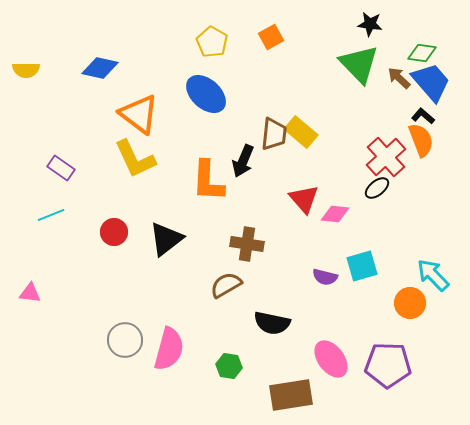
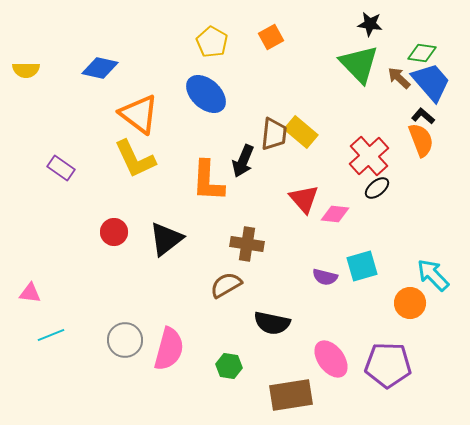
red cross: moved 17 px left, 1 px up
cyan line: moved 120 px down
